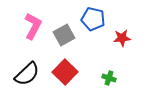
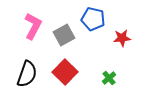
black semicircle: rotated 28 degrees counterclockwise
green cross: rotated 32 degrees clockwise
